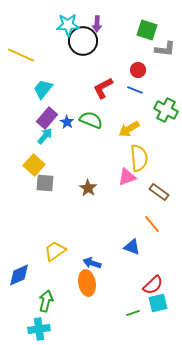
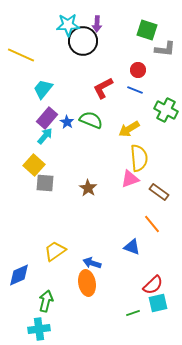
pink triangle: moved 3 px right, 2 px down
